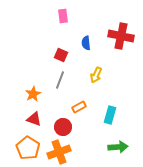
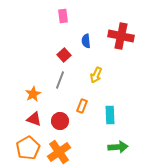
blue semicircle: moved 2 px up
red square: moved 3 px right; rotated 24 degrees clockwise
orange rectangle: moved 3 px right, 1 px up; rotated 40 degrees counterclockwise
cyan rectangle: rotated 18 degrees counterclockwise
red circle: moved 3 px left, 6 px up
orange pentagon: rotated 10 degrees clockwise
orange cross: rotated 15 degrees counterclockwise
